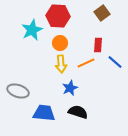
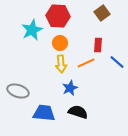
blue line: moved 2 px right
